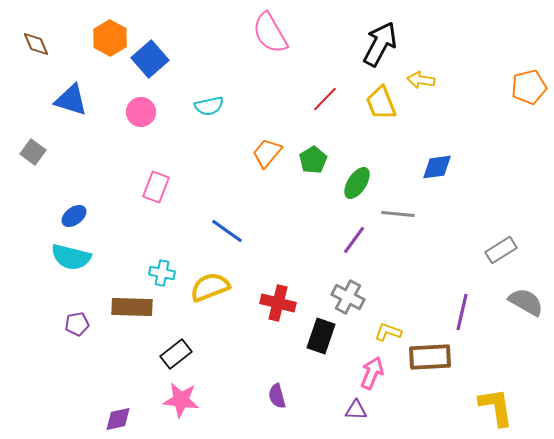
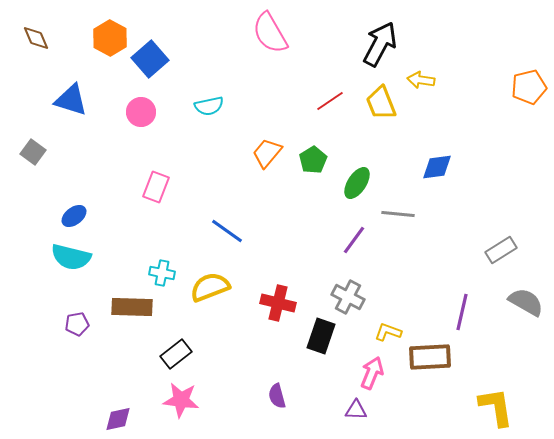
brown diamond at (36, 44): moved 6 px up
red line at (325, 99): moved 5 px right, 2 px down; rotated 12 degrees clockwise
